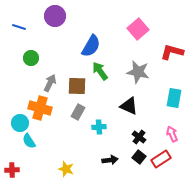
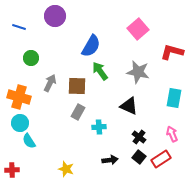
orange cross: moved 21 px left, 11 px up
